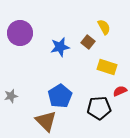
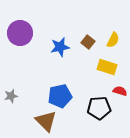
yellow semicircle: moved 9 px right, 13 px down; rotated 56 degrees clockwise
red semicircle: rotated 40 degrees clockwise
blue pentagon: rotated 20 degrees clockwise
